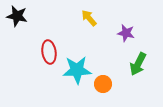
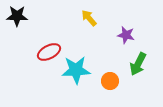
black star: rotated 10 degrees counterclockwise
purple star: moved 2 px down
red ellipse: rotated 70 degrees clockwise
cyan star: moved 1 px left
orange circle: moved 7 px right, 3 px up
